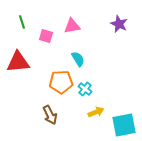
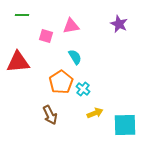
green line: moved 7 px up; rotated 72 degrees counterclockwise
pink triangle: moved 1 px left
cyan semicircle: moved 3 px left, 2 px up
orange pentagon: rotated 30 degrees counterclockwise
cyan cross: moved 2 px left
yellow arrow: moved 1 px left, 1 px down
cyan square: moved 1 px right; rotated 10 degrees clockwise
